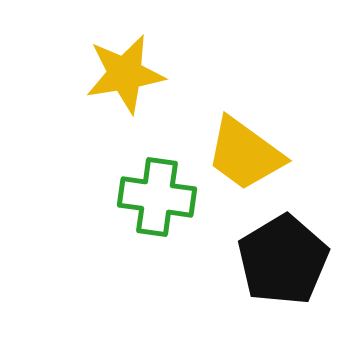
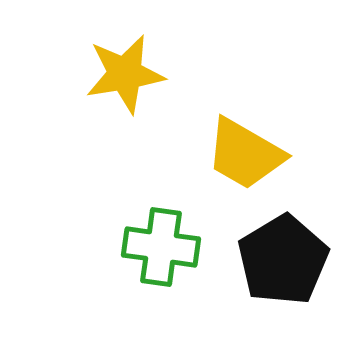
yellow trapezoid: rotated 6 degrees counterclockwise
green cross: moved 4 px right, 50 px down
